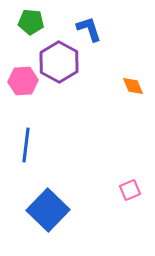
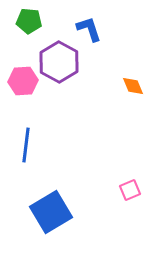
green pentagon: moved 2 px left, 1 px up
blue square: moved 3 px right, 2 px down; rotated 15 degrees clockwise
